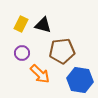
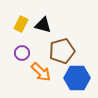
brown pentagon: rotated 10 degrees counterclockwise
orange arrow: moved 1 px right, 2 px up
blue hexagon: moved 3 px left, 2 px up; rotated 10 degrees counterclockwise
